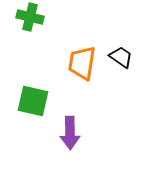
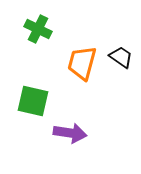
green cross: moved 8 px right, 12 px down; rotated 12 degrees clockwise
orange trapezoid: rotated 6 degrees clockwise
purple arrow: rotated 80 degrees counterclockwise
